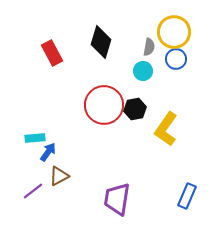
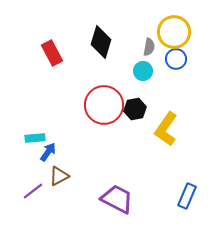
purple trapezoid: rotated 108 degrees clockwise
